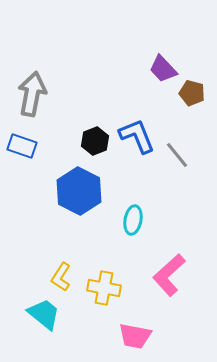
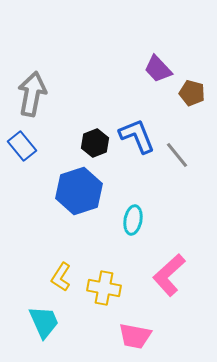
purple trapezoid: moved 5 px left
black hexagon: moved 2 px down
blue rectangle: rotated 32 degrees clockwise
blue hexagon: rotated 15 degrees clockwise
cyan trapezoid: moved 8 px down; rotated 27 degrees clockwise
